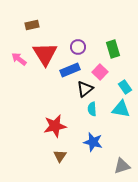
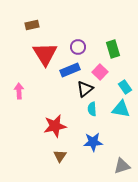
pink arrow: moved 32 px down; rotated 49 degrees clockwise
blue star: rotated 18 degrees counterclockwise
